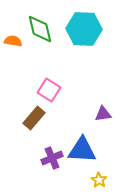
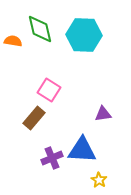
cyan hexagon: moved 6 px down
